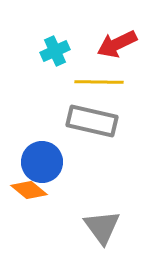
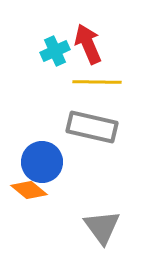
red arrow: moved 29 px left; rotated 93 degrees clockwise
yellow line: moved 2 px left
gray rectangle: moved 6 px down
